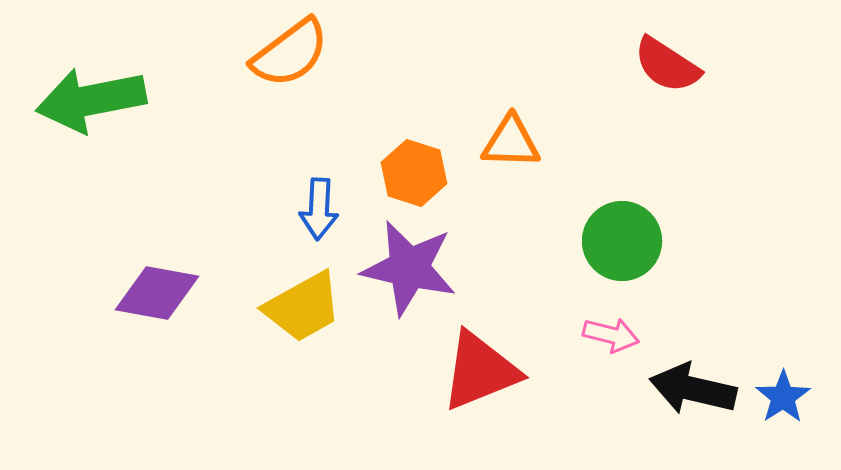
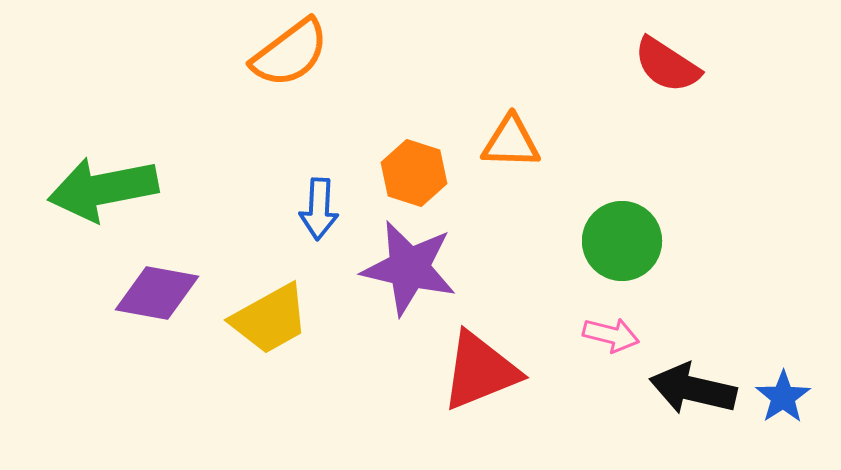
green arrow: moved 12 px right, 89 px down
yellow trapezoid: moved 33 px left, 12 px down
